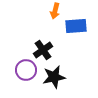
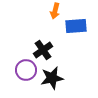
black star: moved 2 px left, 1 px down
